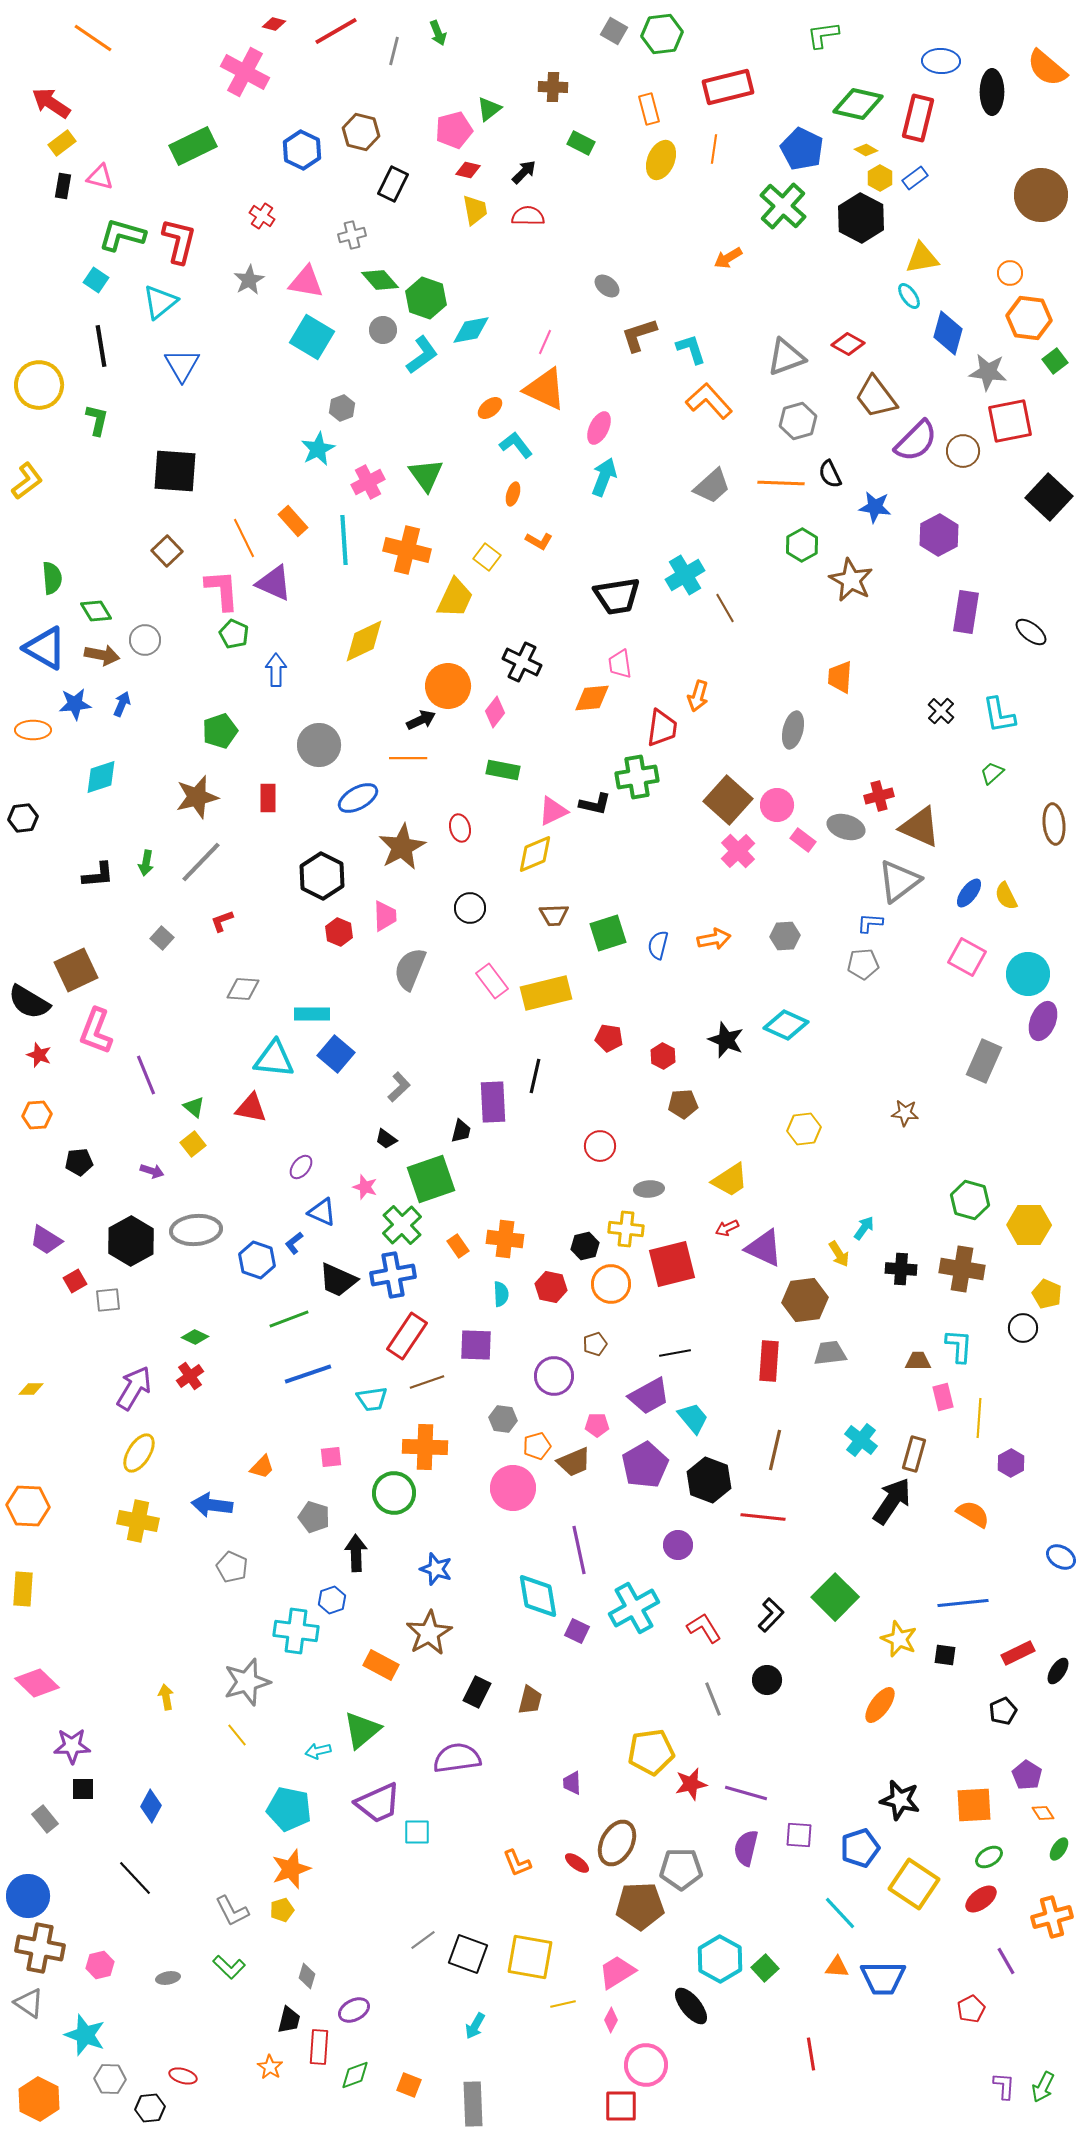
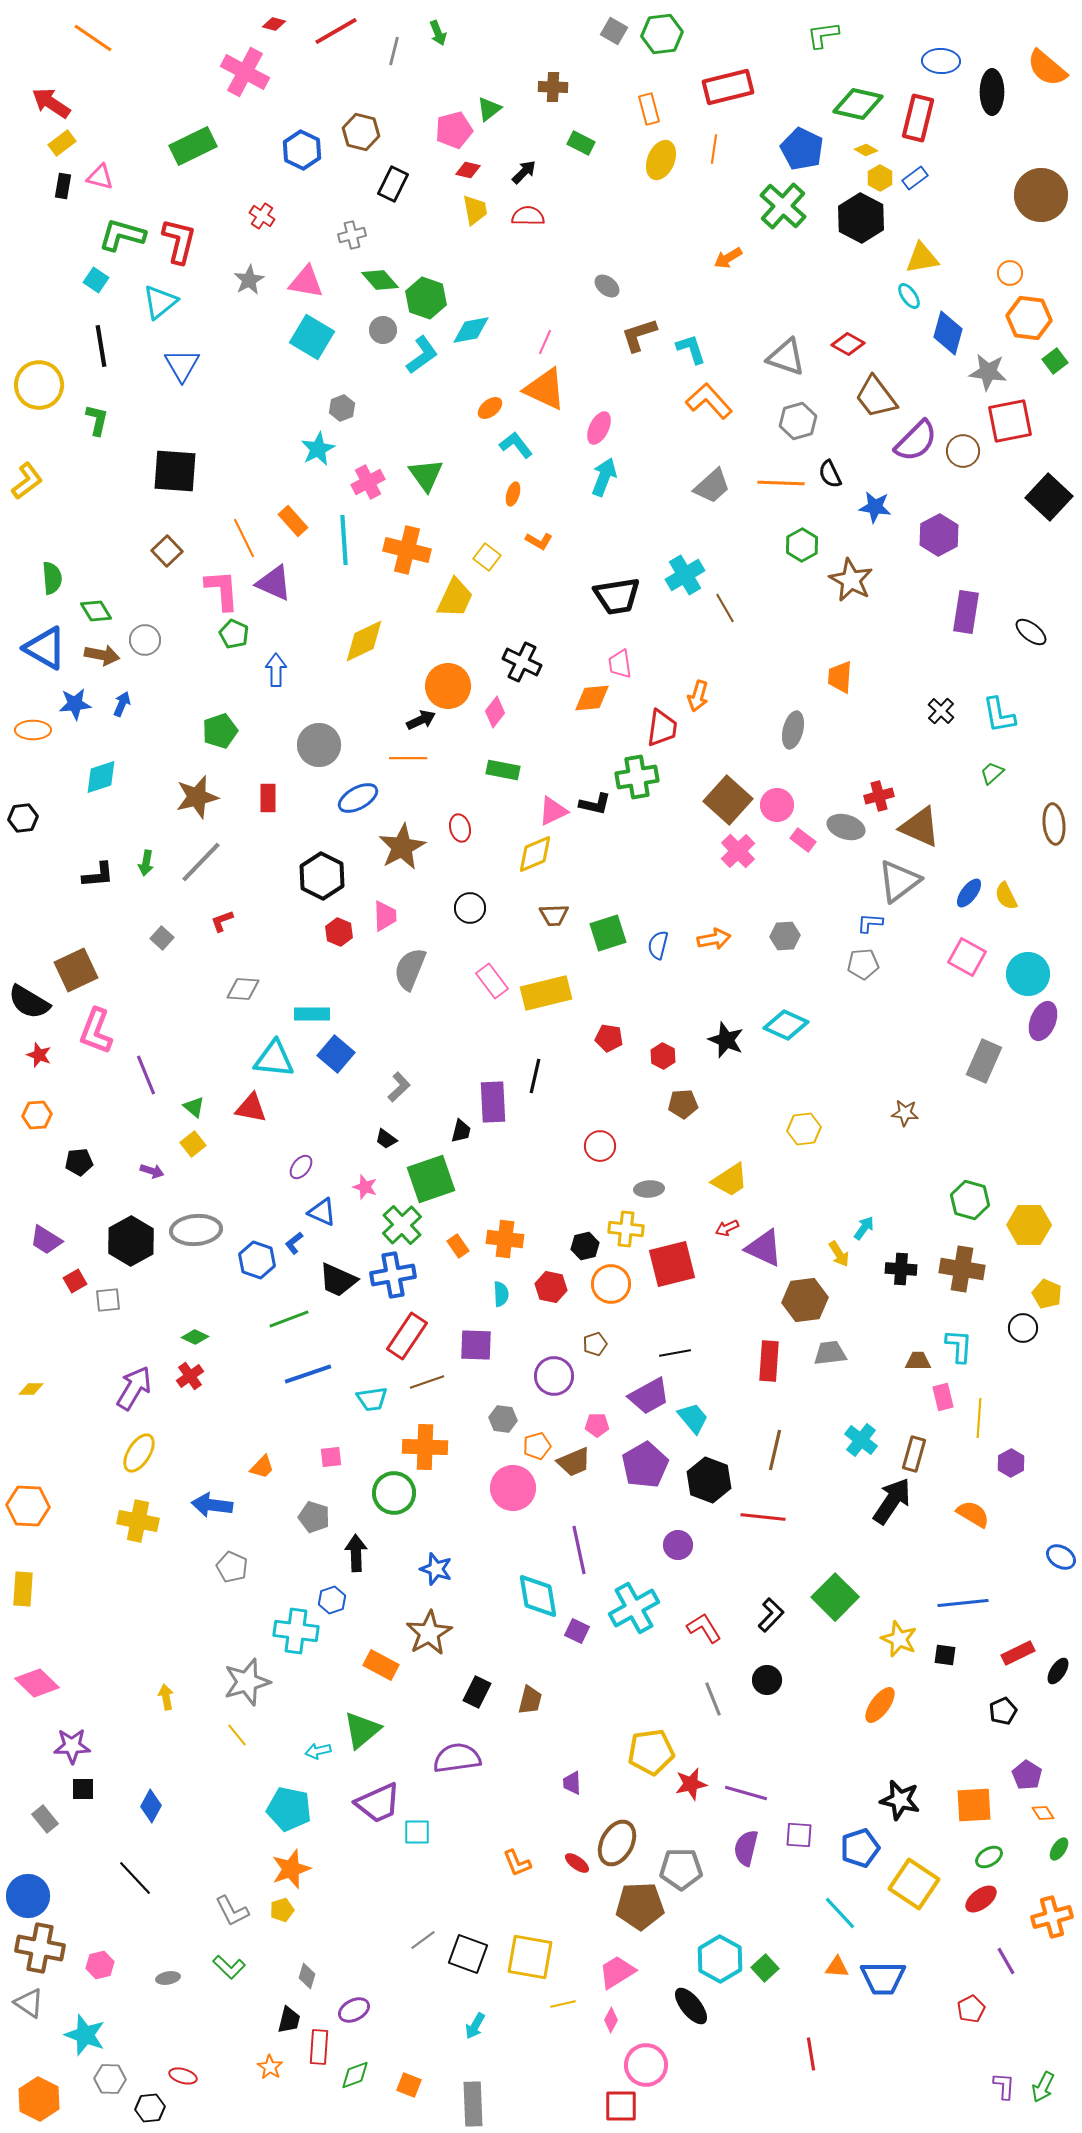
gray triangle at (786, 357): rotated 39 degrees clockwise
